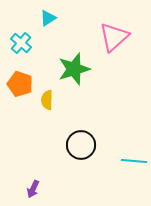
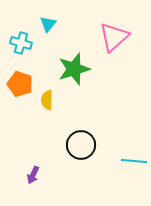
cyan triangle: moved 6 px down; rotated 18 degrees counterclockwise
cyan cross: rotated 25 degrees counterclockwise
purple arrow: moved 14 px up
